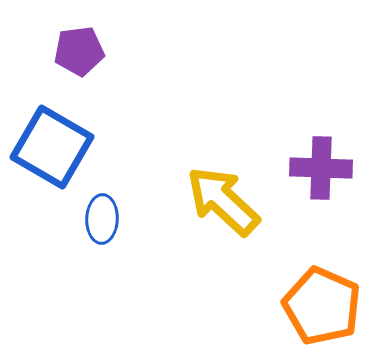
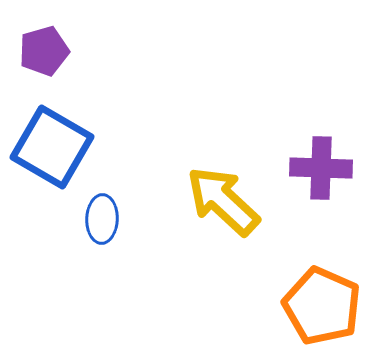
purple pentagon: moved 35 px left; rotated 9 degrees counterclockwise
